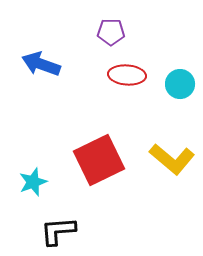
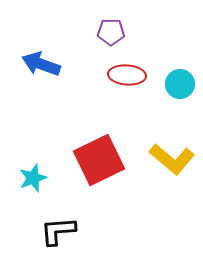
cyan star: moved 4 px up
